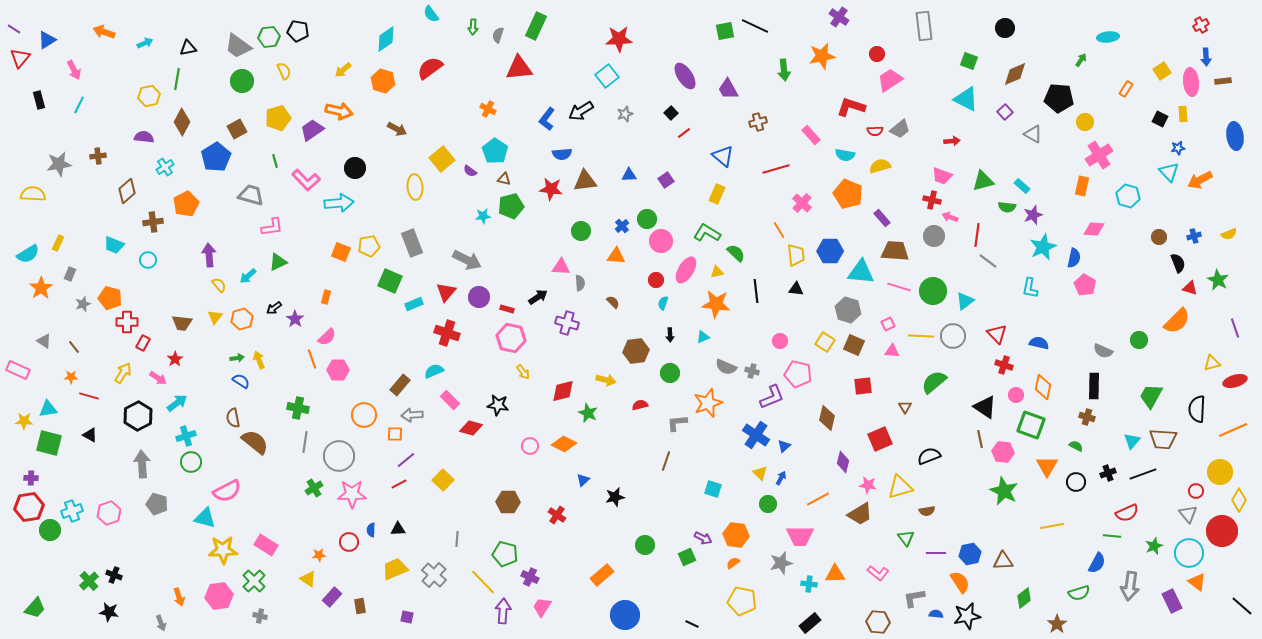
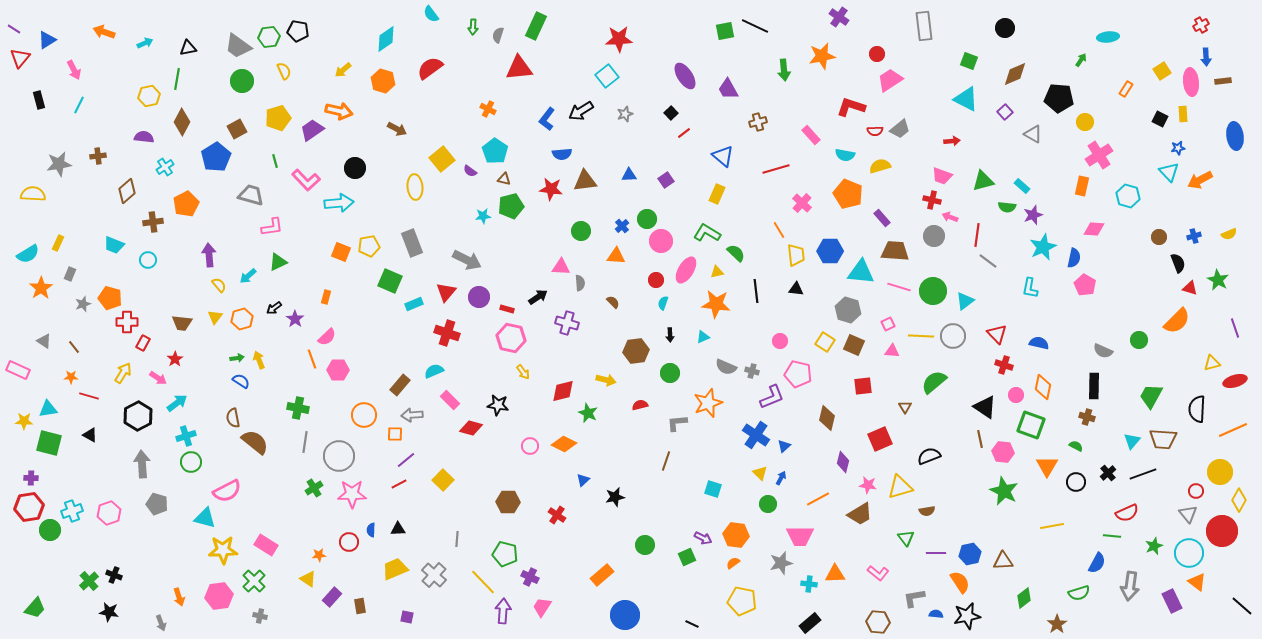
black cross at (1108, 473): rotated 21 degrees counterclockwise
